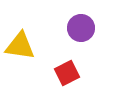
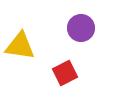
red square: moved 2 px left
